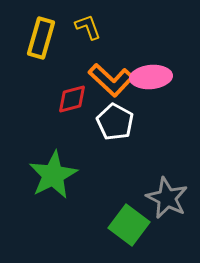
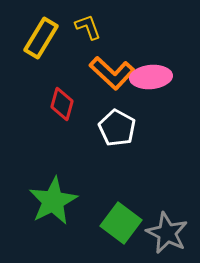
yellow rectangle: rotated 15 degrees clockwise
orange L-shape: moved 1 px right, 7 px up
red diamond: moved 10 px left, 5 px down; rotated 60 degrees counterclockwise
white pentagon: moved 2 px right, 6 px down
green star: moved 26 px down
gray star: moved 35 px down
green square: moved 8 px left, 2 px up
